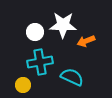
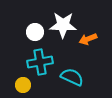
orange arrow: moved 2 px right, 2 px up
